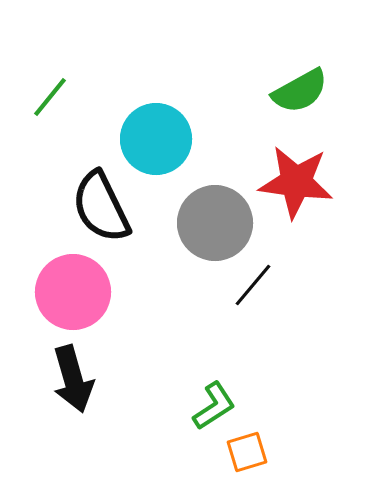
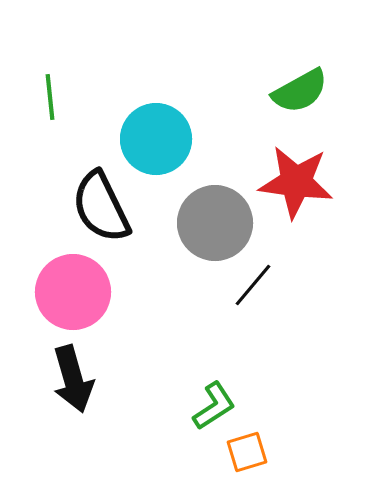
green line: rotated 45 degrees counterclockwise
